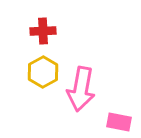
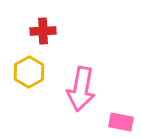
yellow hexagon: moved 14 px left
pink rectangle: moved 2 px right
